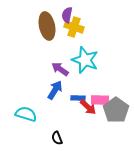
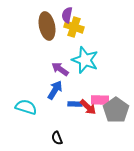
blue rectangle: moved 3 px left, 6 px down
cyan semicircle: moved 7 px up
